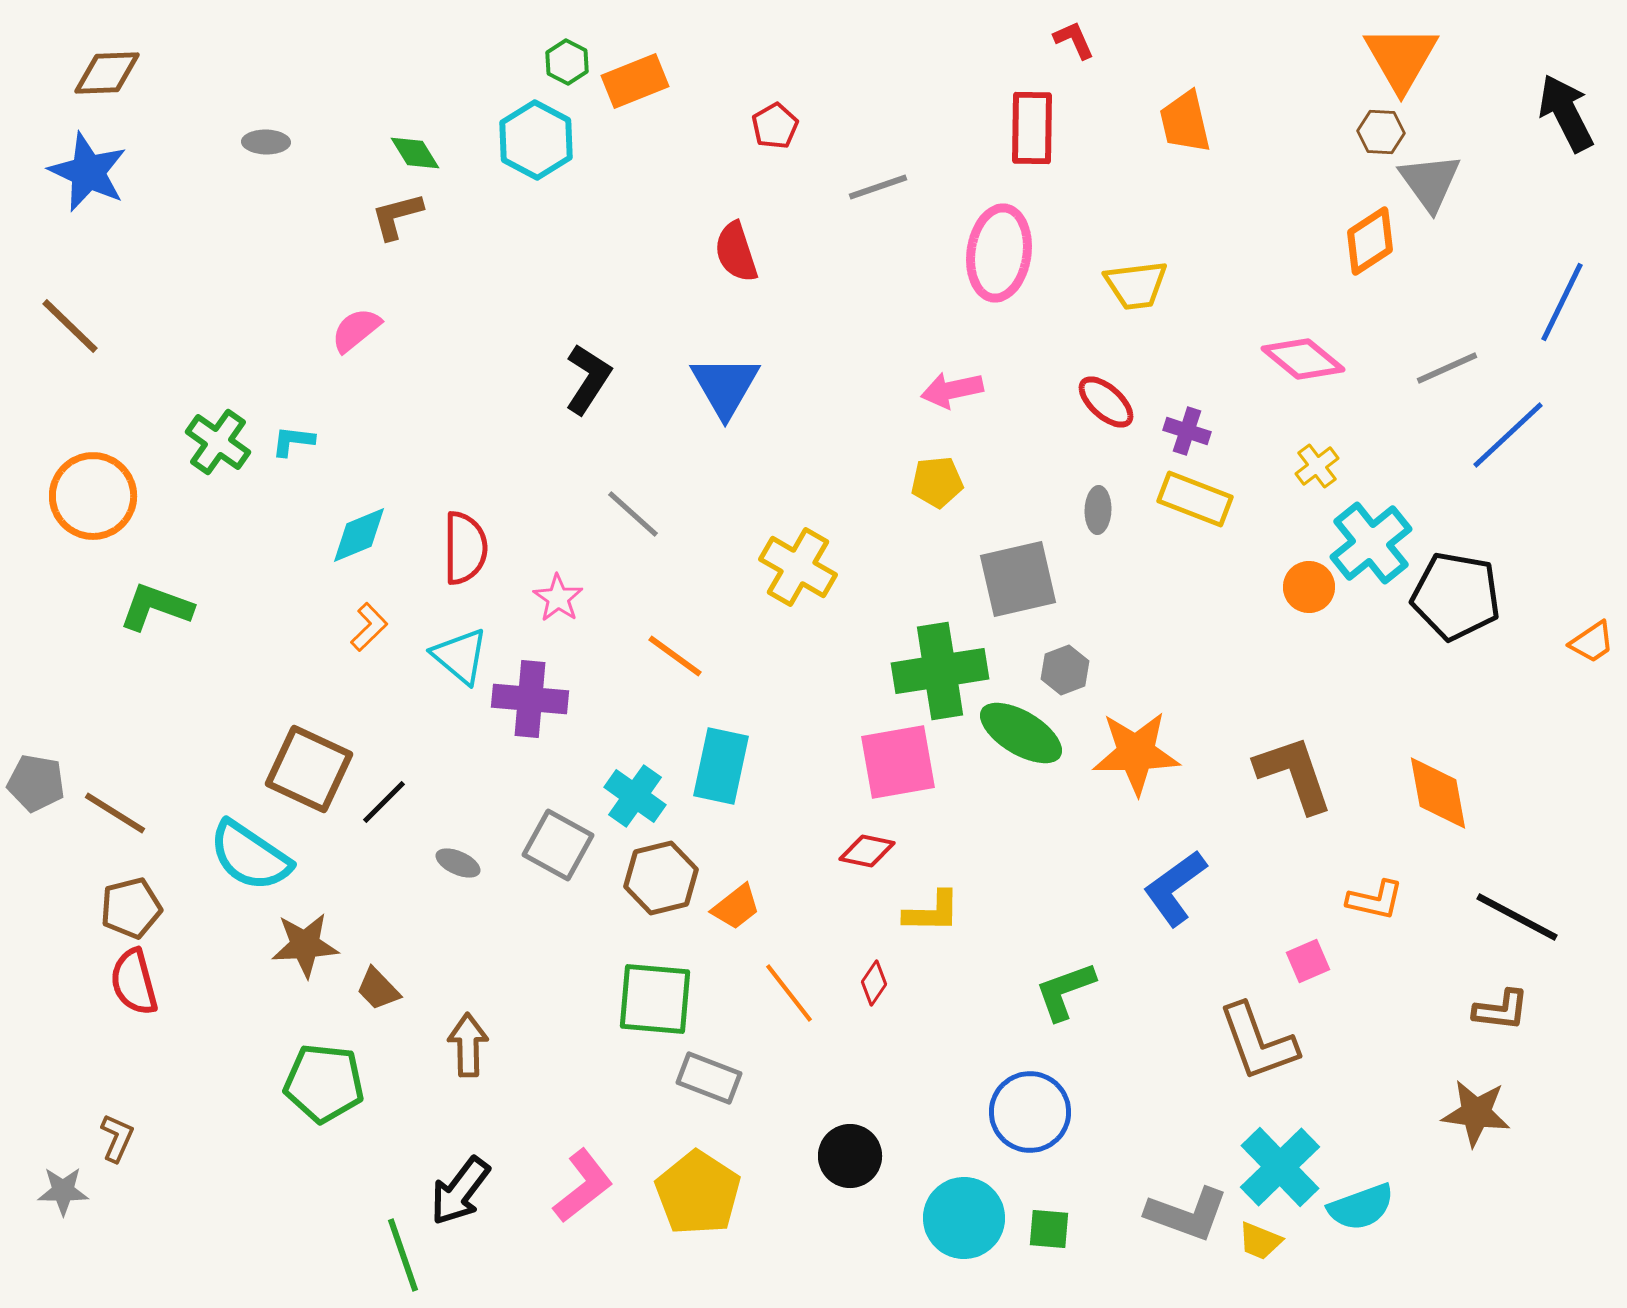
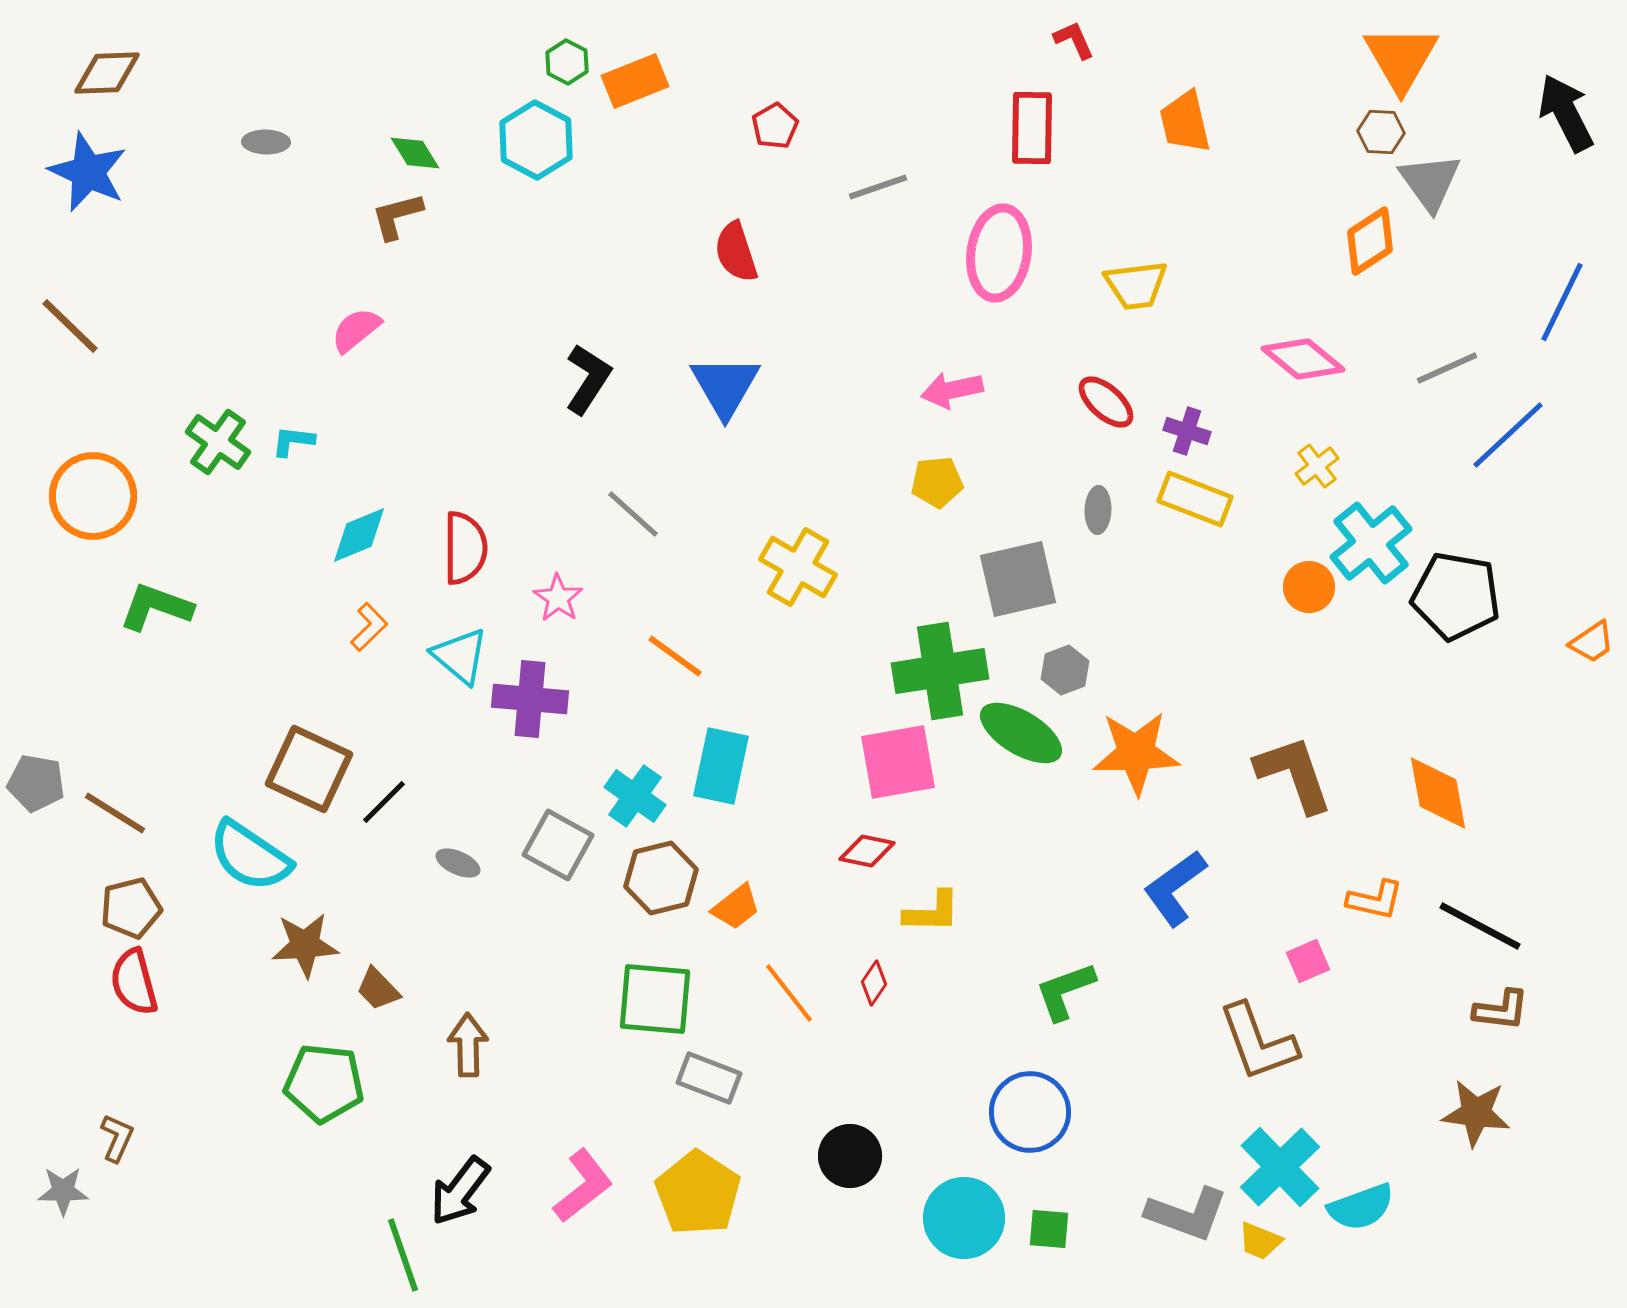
black line at (1517, 917): moved 37 px left, 9 px down
